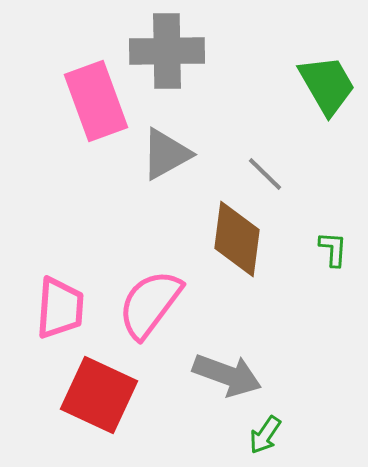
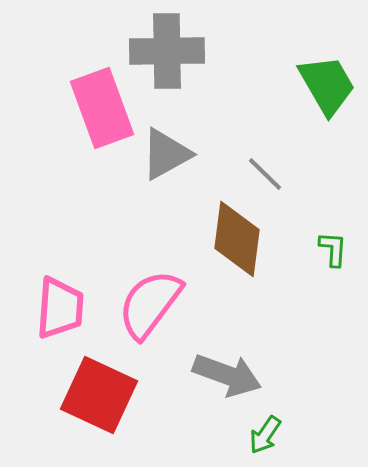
pink rectangle: moved 6 px right, 7 px down
